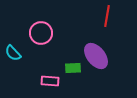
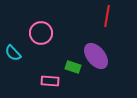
green rectangle: moved 1 px up; rotated 21 degrees clockwise
